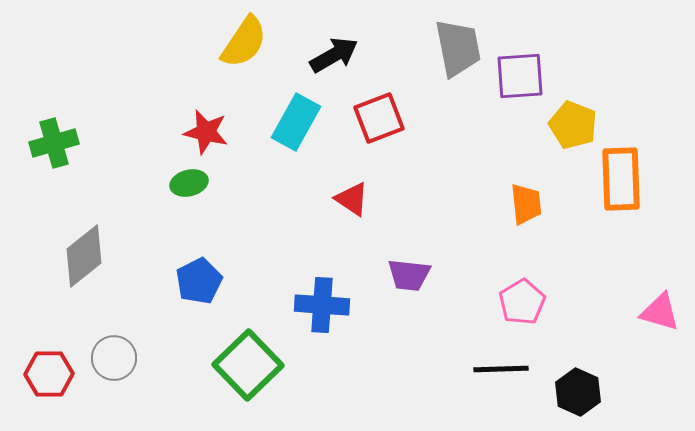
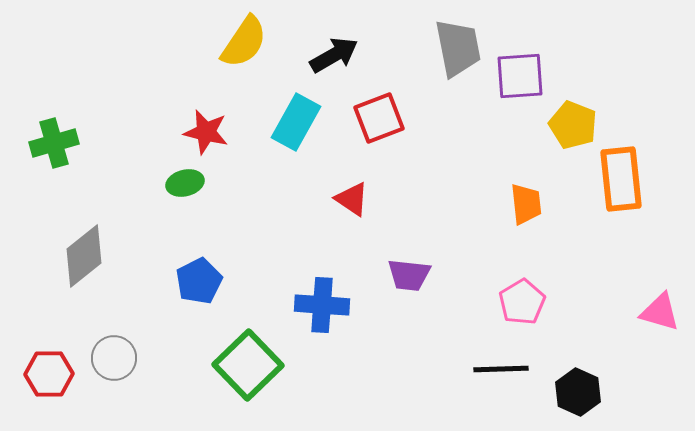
orange rectangle: rotated 4 degrees counterclockwise
green ellipse: moved 4 px left
